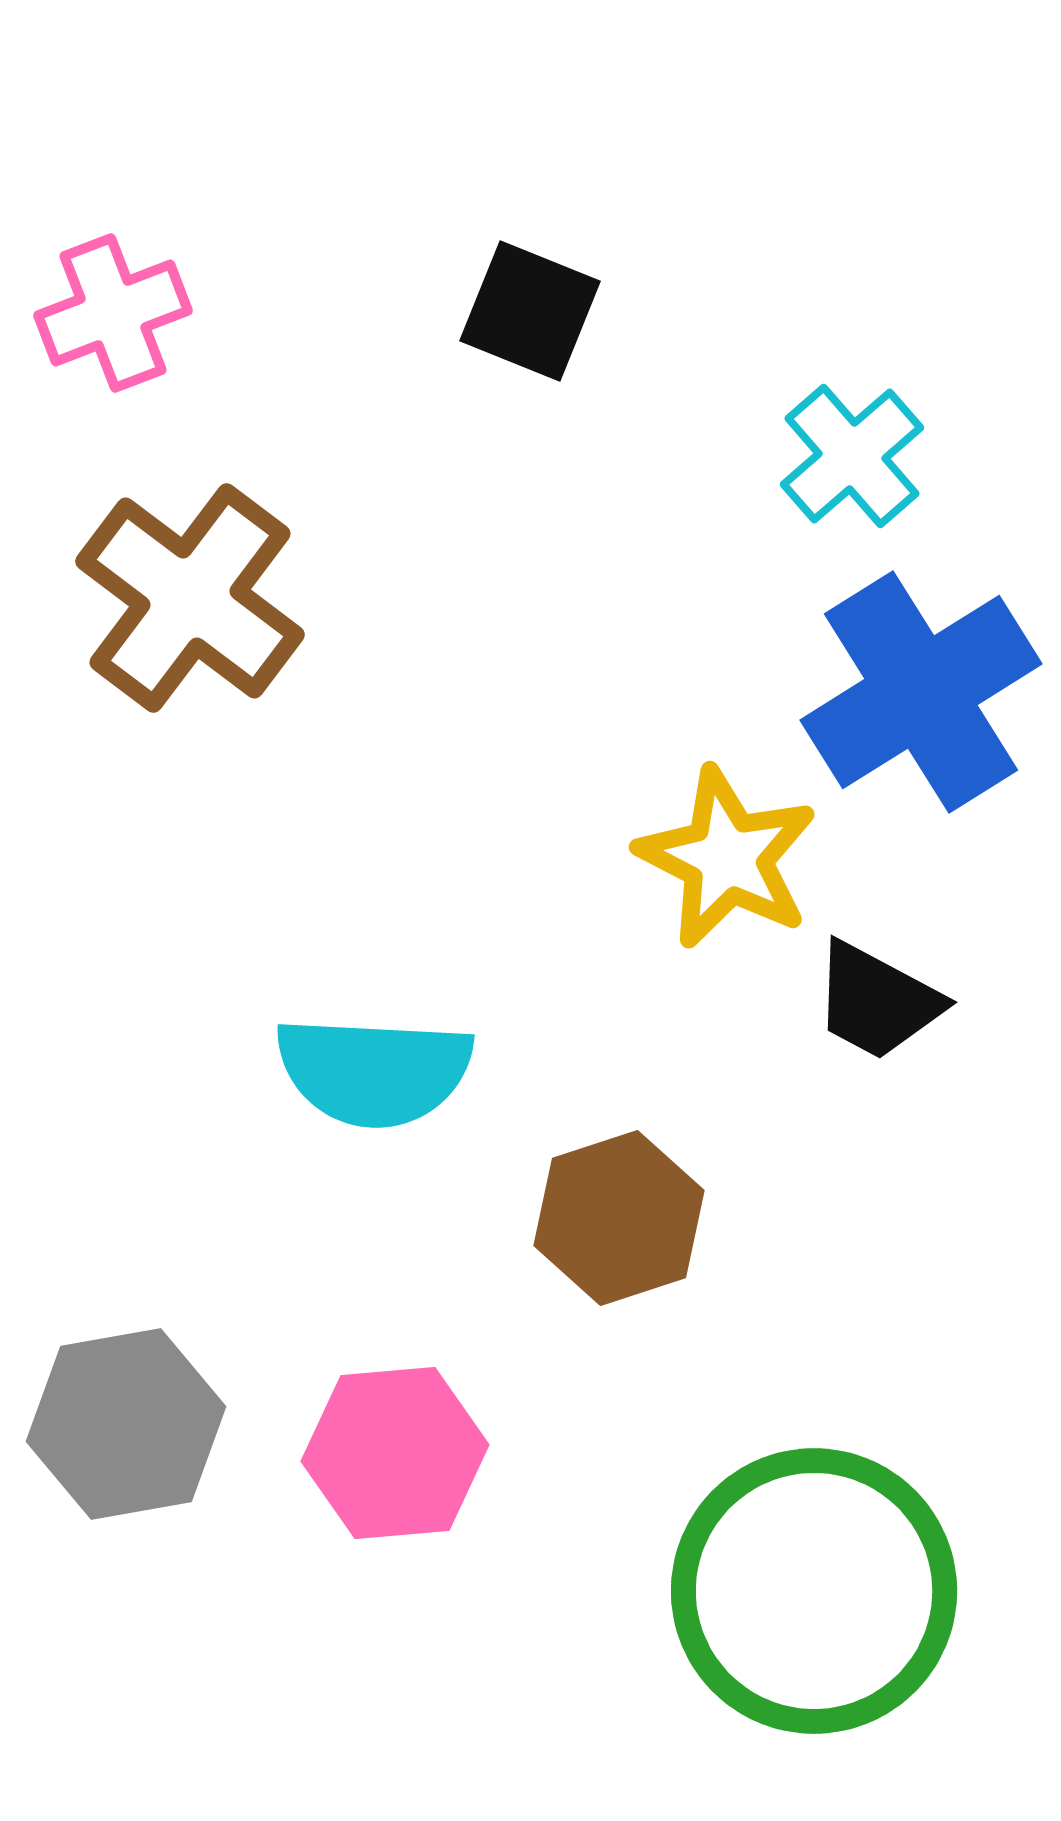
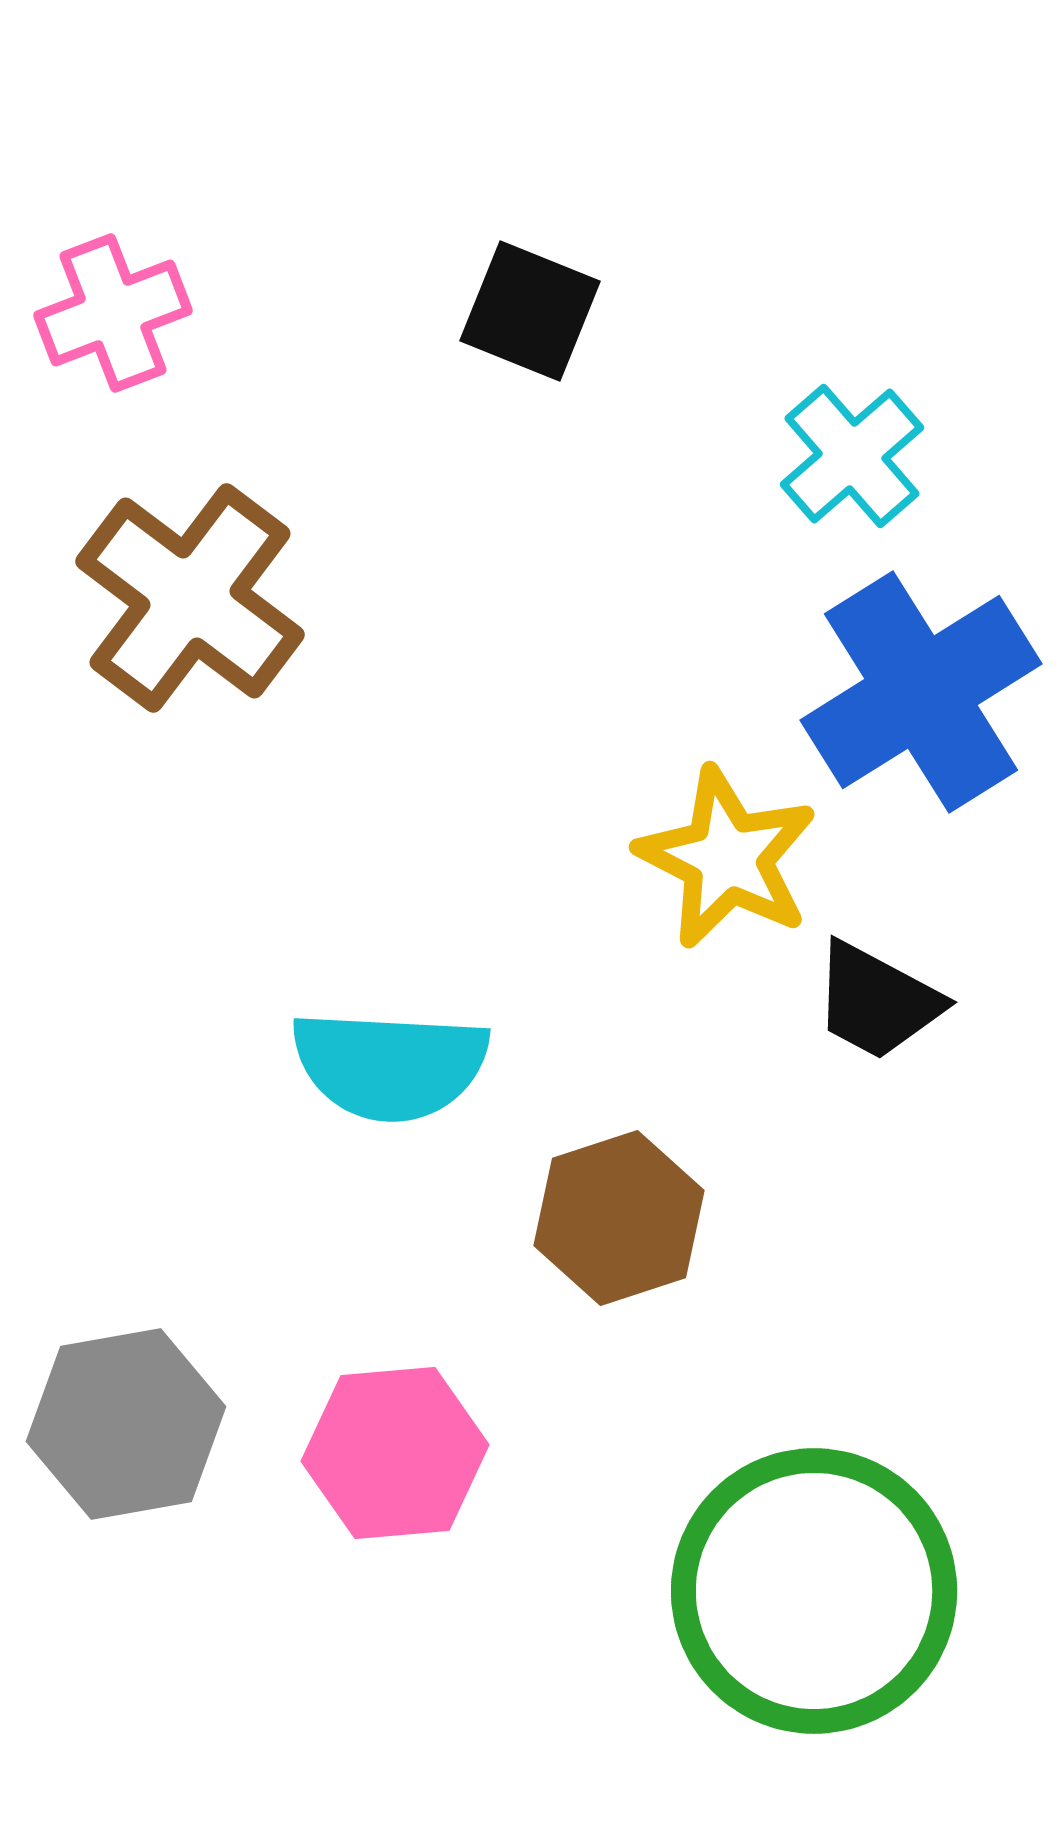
cyan semicircle: moved 16 px right, 6 px up
